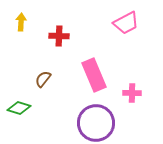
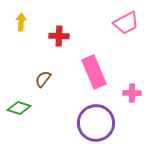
pink rectangle: moved 3 px up
